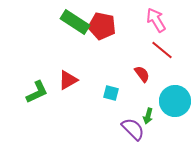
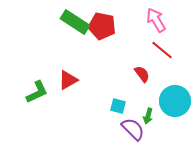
cyan square: moved 7 px right, 13 px down
